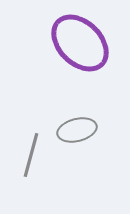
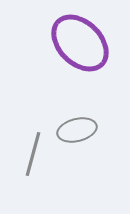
gray line: moved 2 px right, 1 px up
